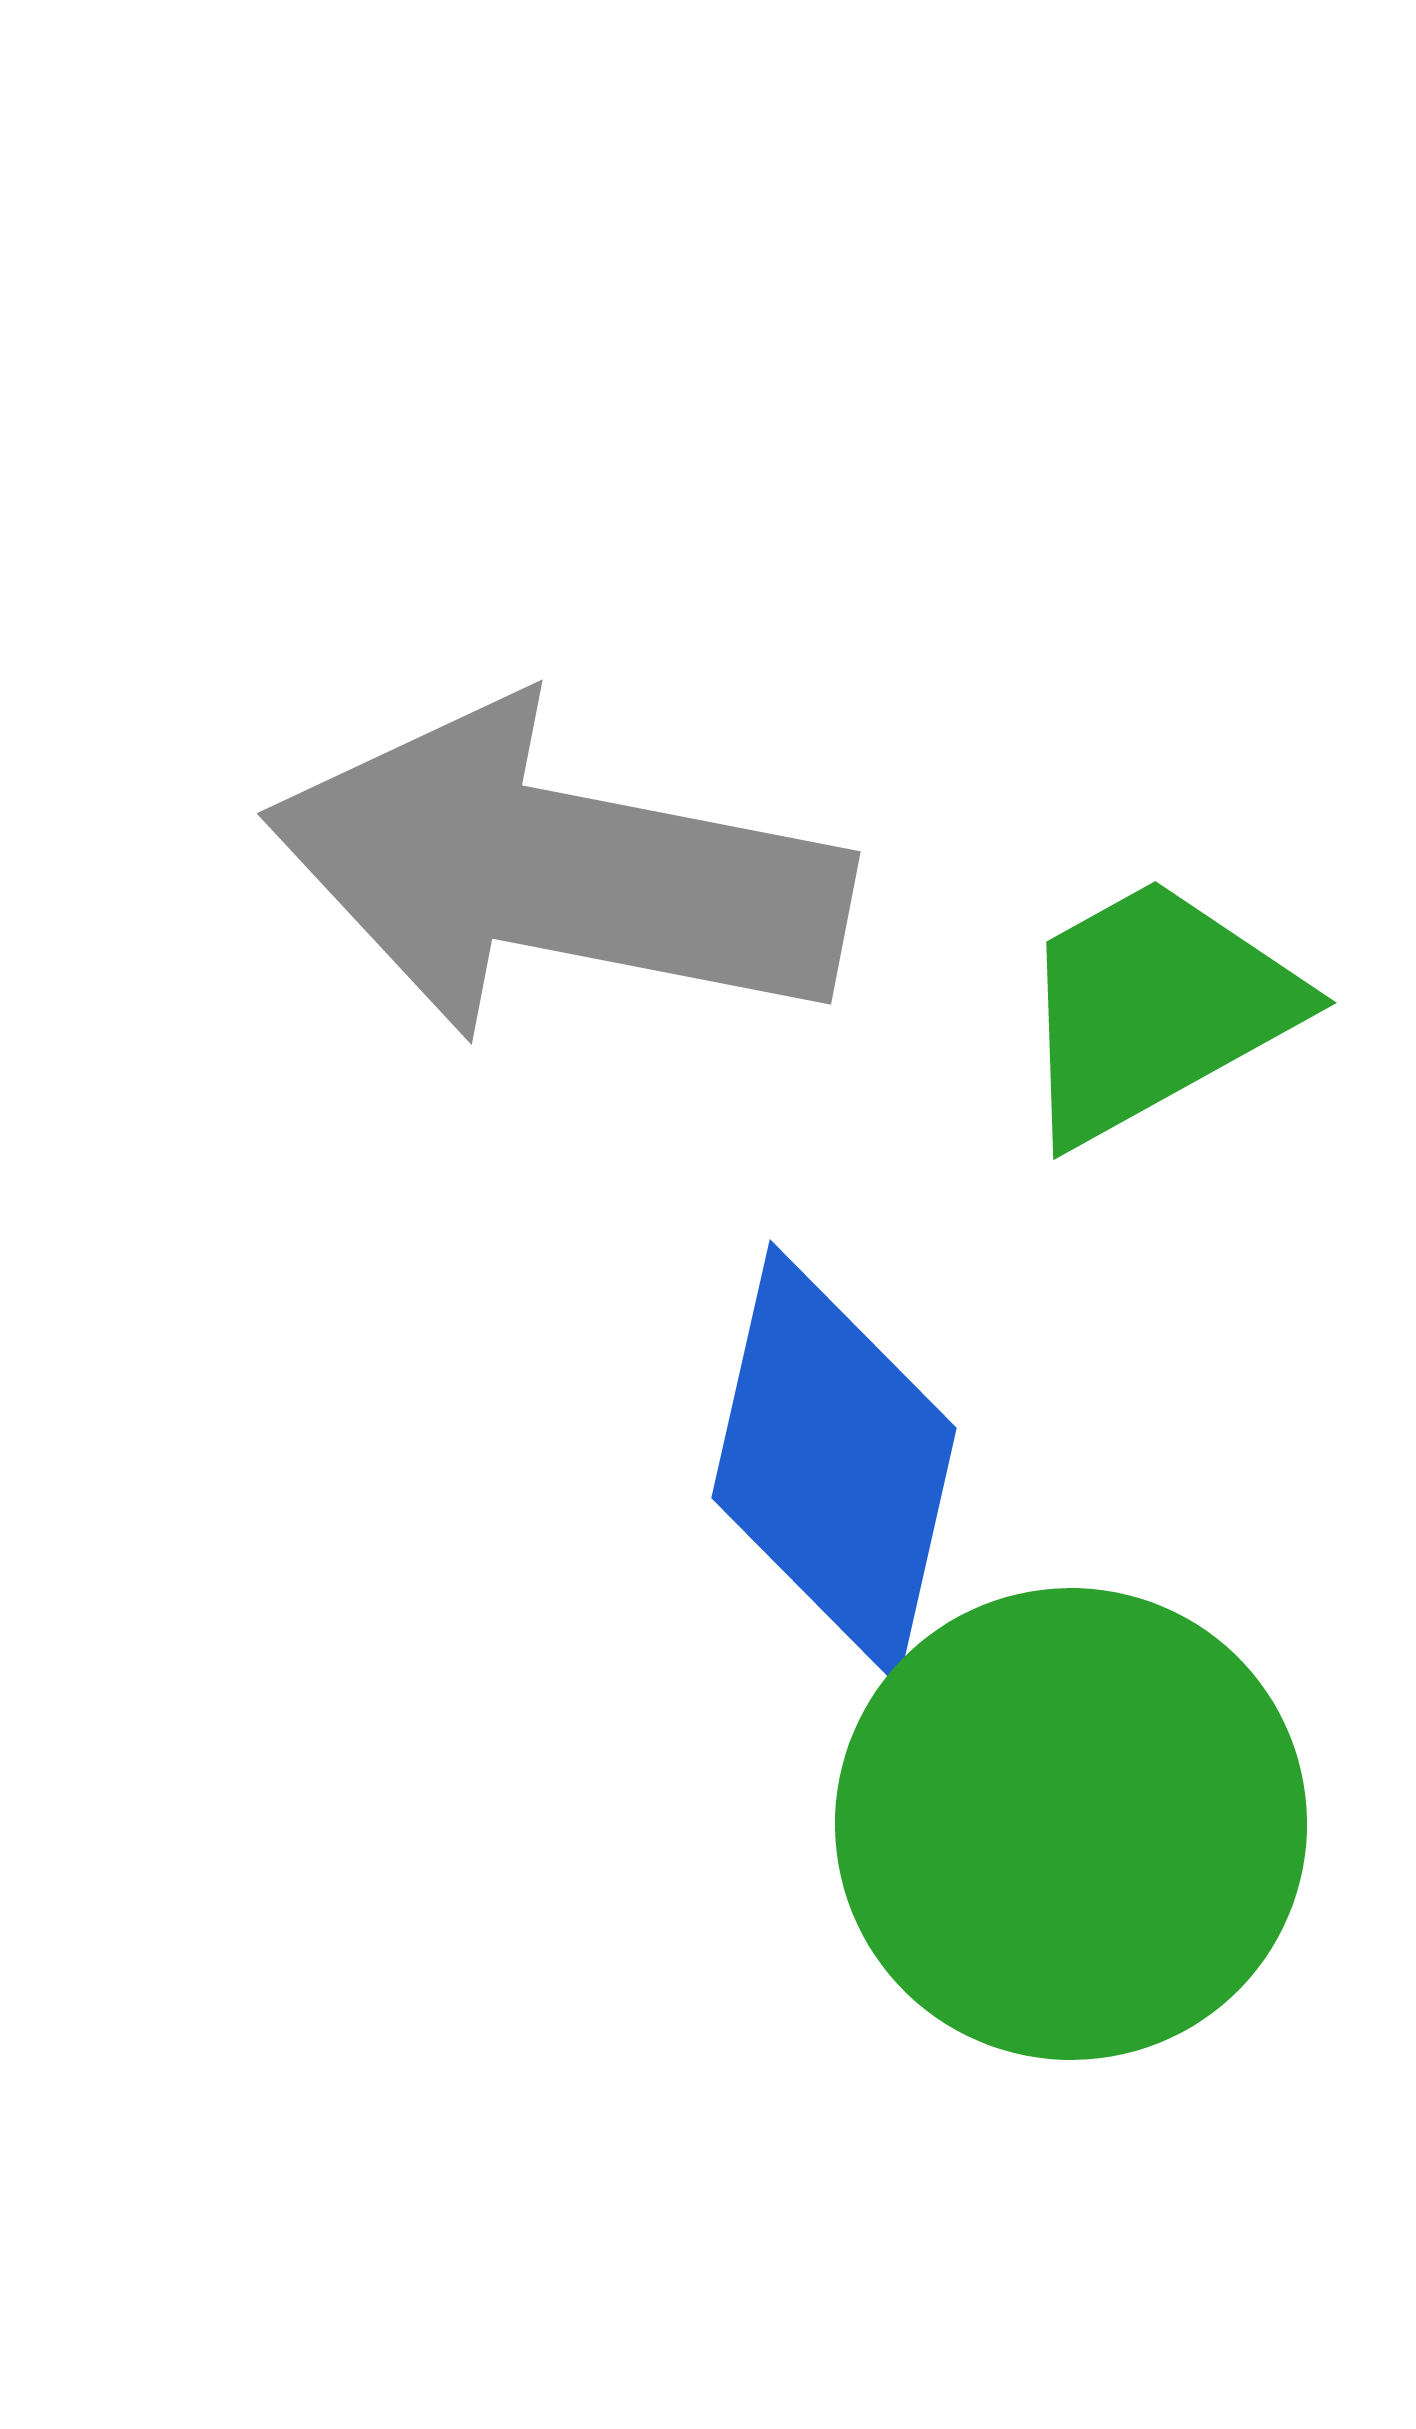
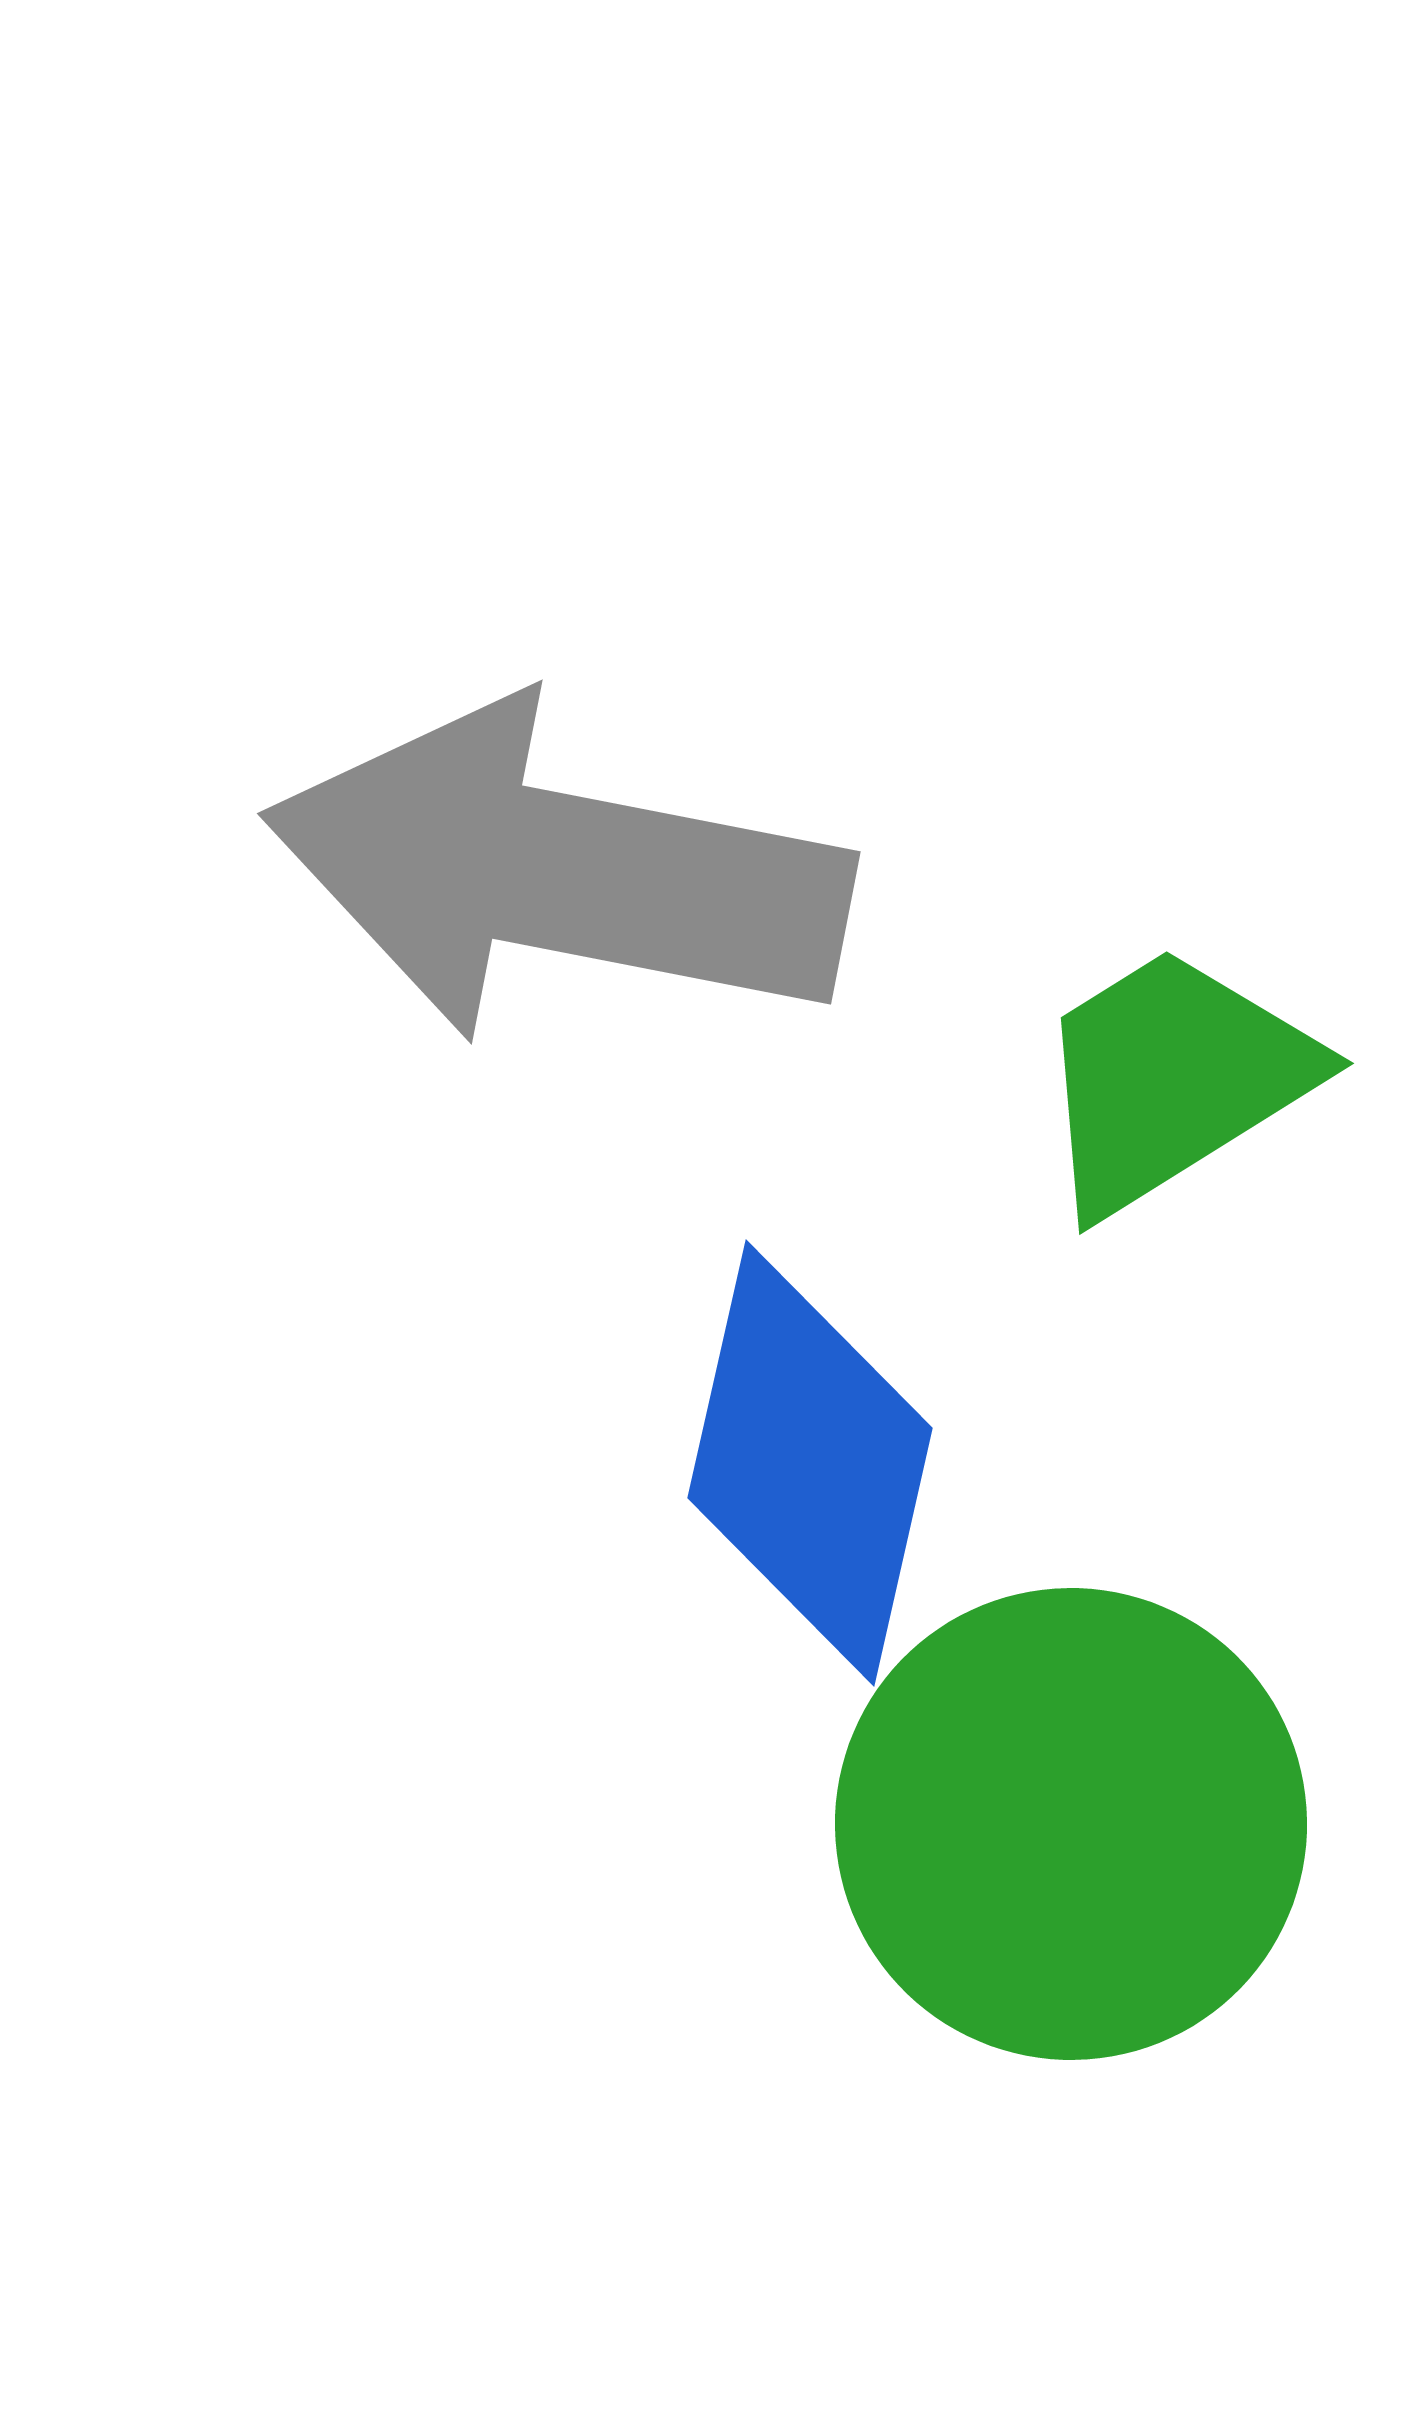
green trapezoid: moved 18 px right, 70 px down; rotated 3 degrees counterclockwise
blue diamond: moved 24 px left
